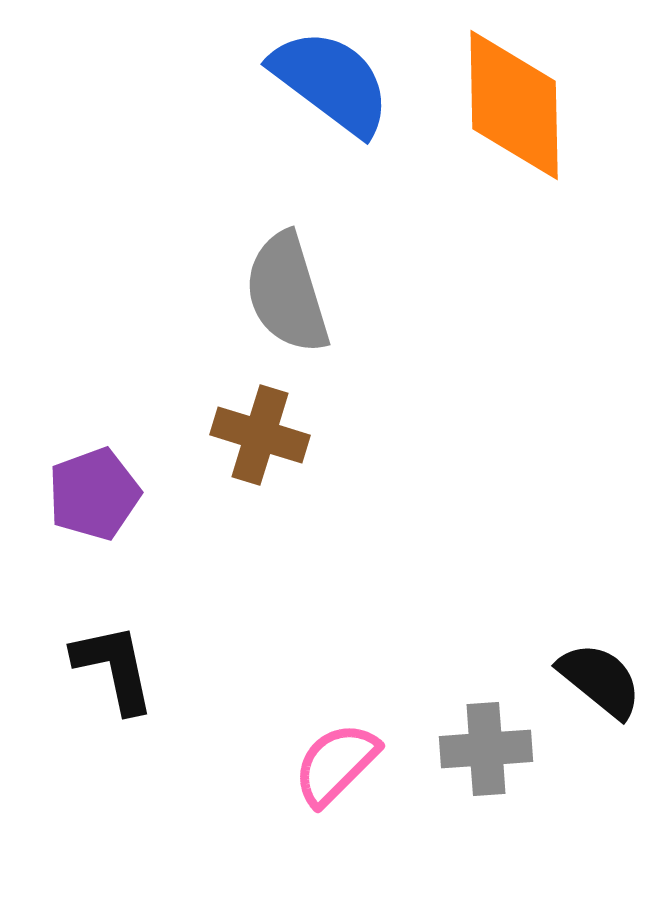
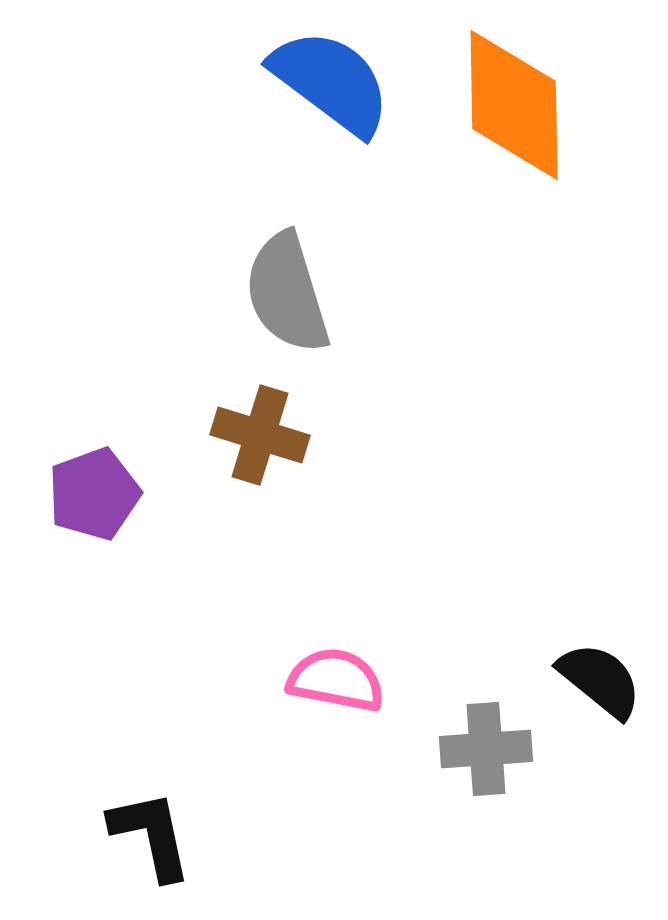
black L-shape: moved 37 px right, 167 px down
pink semicircle: moved 84 px up; rotated 56 degrees clockwise
